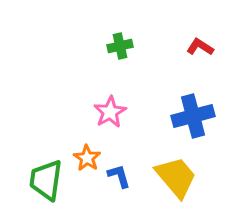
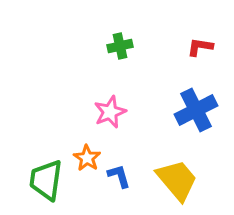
red L-shape: rotated 24 degrees counterclockwise
pink star: rotated 8 degrees clockwise
blue cross: moved 3 px right, 6 px up; rotated 12 degrees counterclockwise
yellow trapezoid: moved 1 px right, 3 px down
